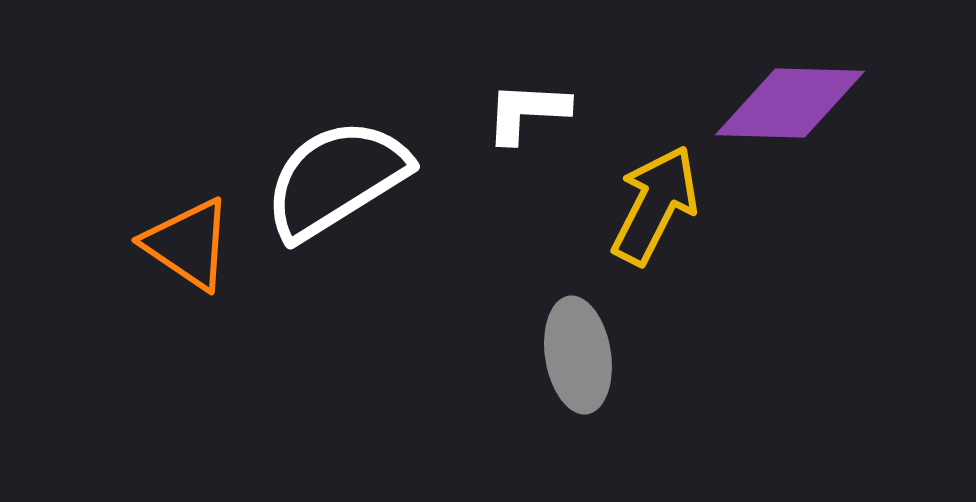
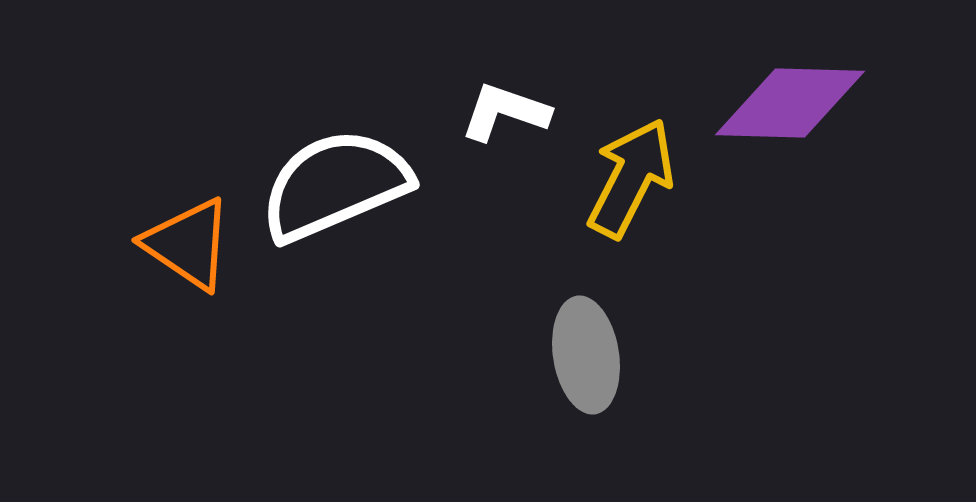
white L-shape: moved 22 px left; rotated 16 degrees clockwise
white semicircle: moved 1 px left, 6 px down; rotated 9 degrees clockwise
yellow arrow: moved 24 px left, 27 px up
gray ellipse: moved 8 px right
